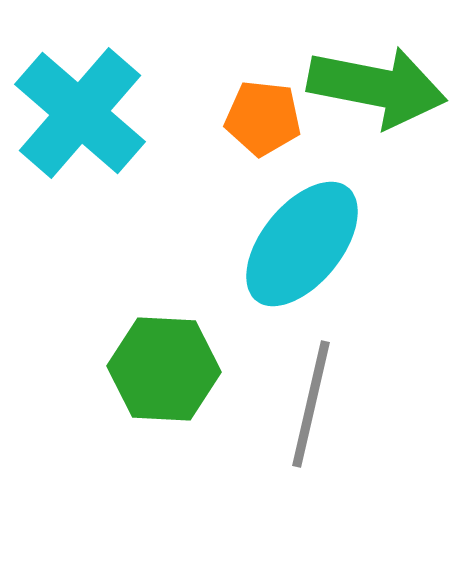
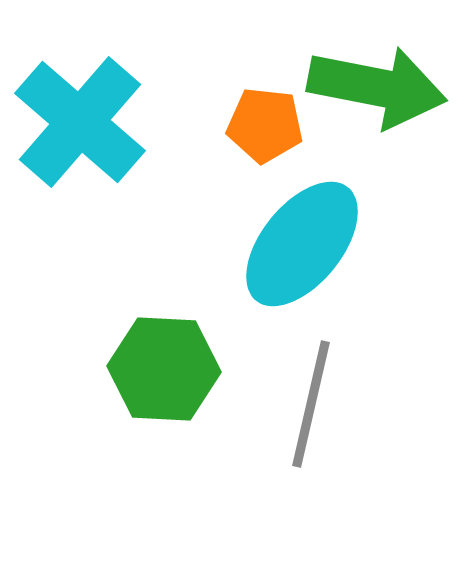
cyan cross: moved 9 px down
orange pentagon: moved 2 px right, 7 px down
